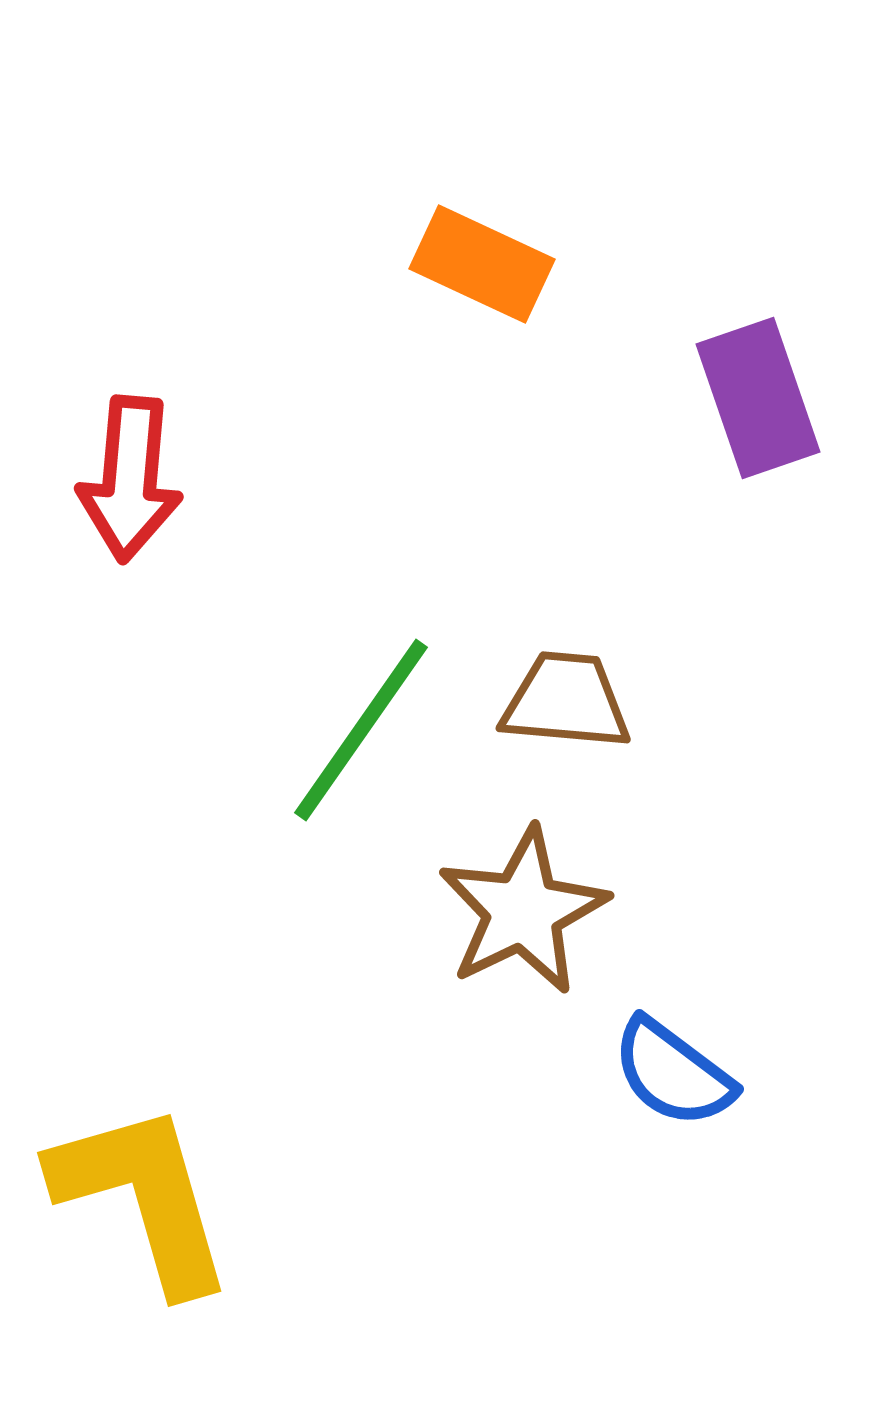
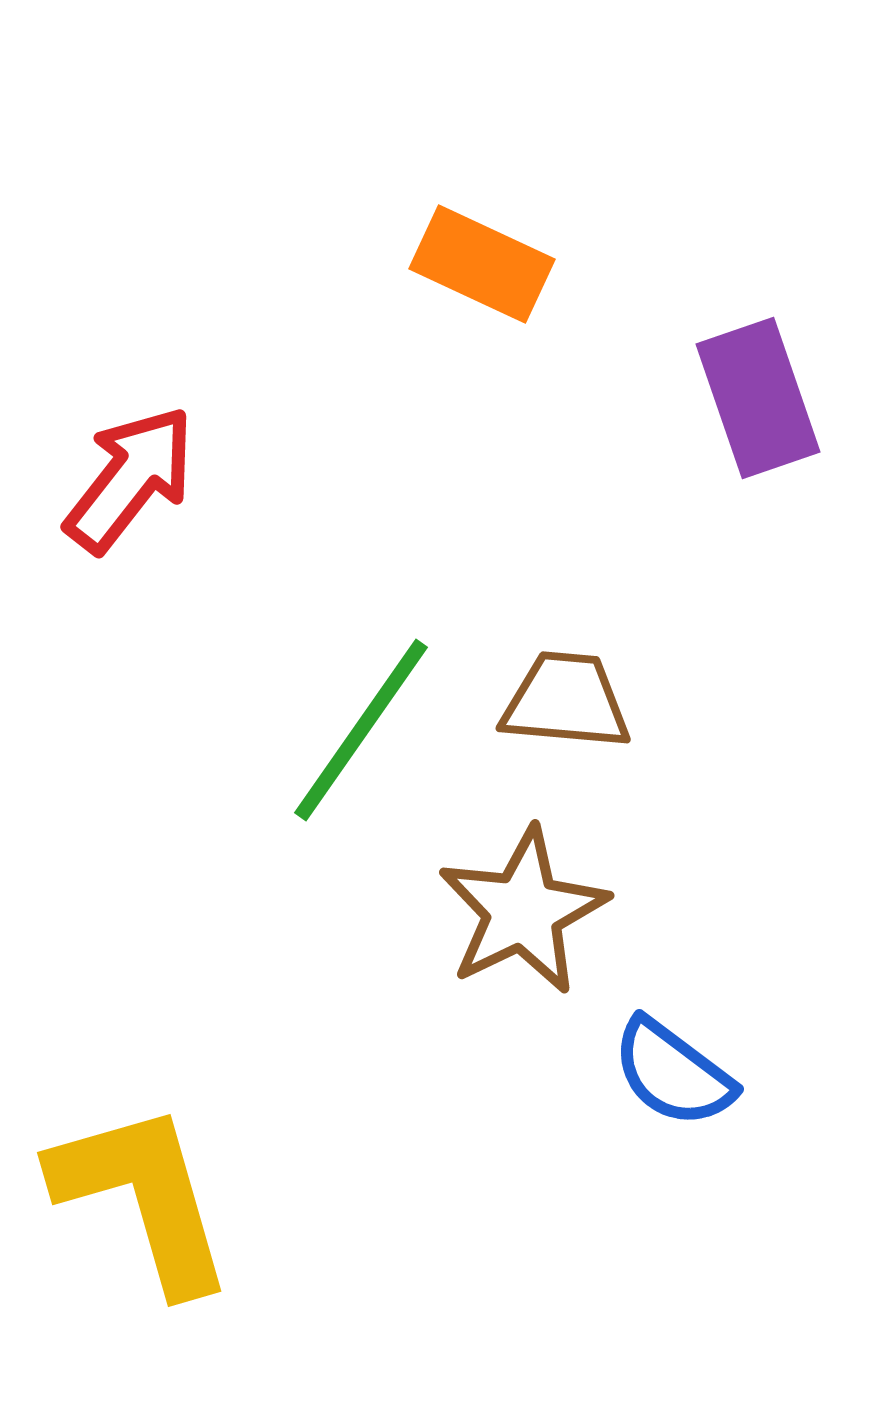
red arrow: rotated 147 degrees counterclockwise
